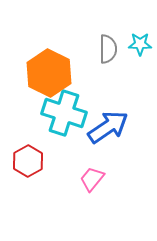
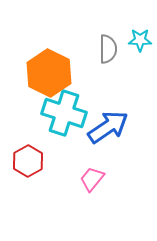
cyan star: moved 4 px up
